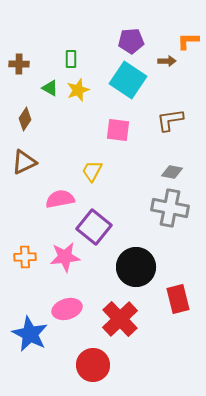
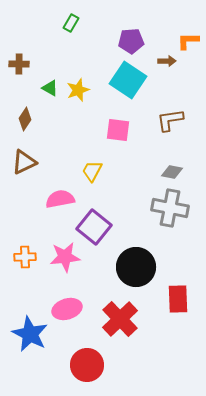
green rectangle: moved 36 px up; rotated 30 degrees clockwise
red rectangle: rotated 12 degrees clockwise
red circle: moved 6 px left
